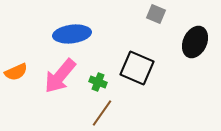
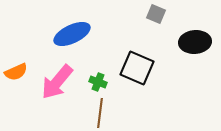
blue ellipse: rotated 18 degrees counterclockwise
black ellipse: rotated 60 degrees clockwise
pink arrow: moved 3 px left, 6 px down
brown line: moved 2 px left; rotated 28 degrees counterclockwise
